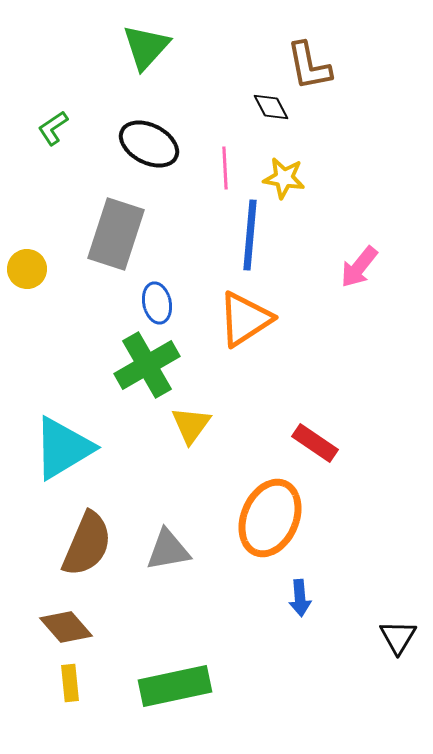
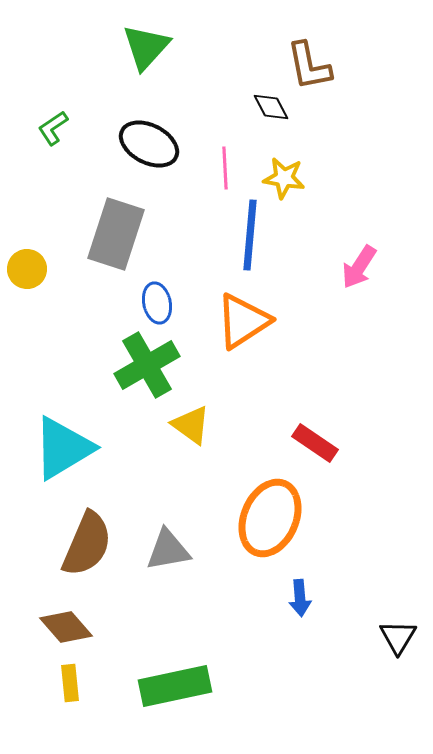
pink arrow: rotated 6 degrees counterclockwise
orange triangle: moved 2 px left, 2 px down
yellow triangle: rotated 30 degrees counterclockwise
